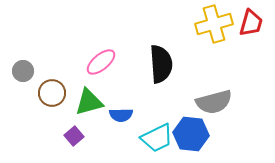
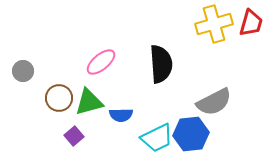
brown circle: moved 7 px right, 5 px down
gray semicircle: rotated 12 degrees counterclockwise
blue hexagon: rotated 12 degrees counterclockwise
